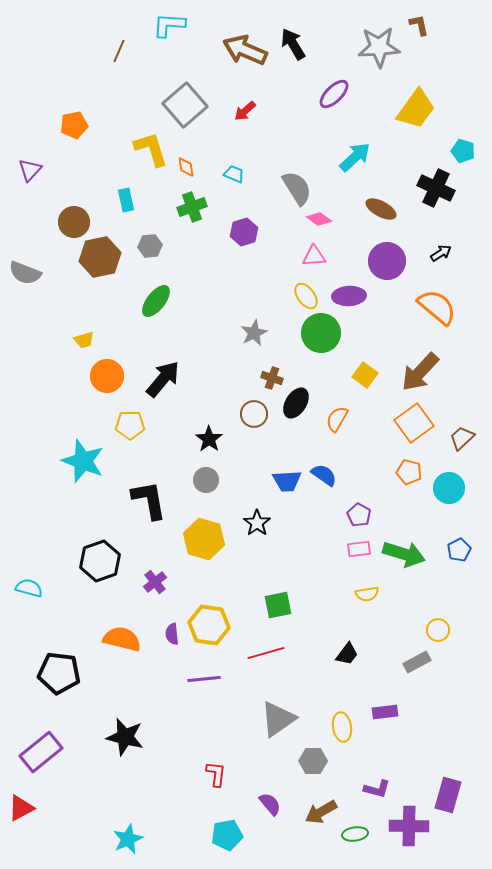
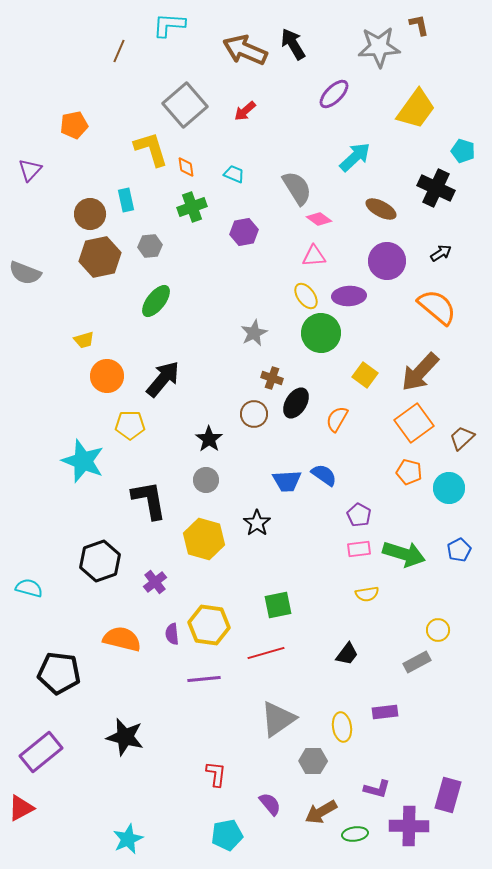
brown circle at (74, 222): moved 16 px right, 8 px up
purple hexagon at (244, 232): rotated 8 degrees clockwise
